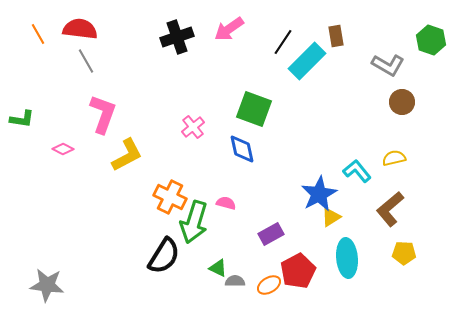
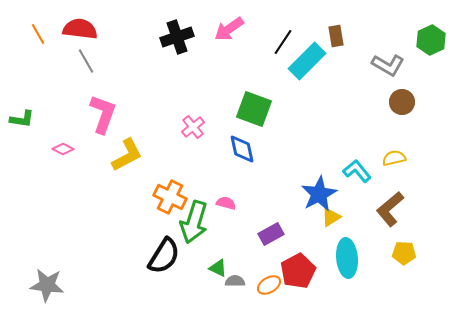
green hexagon: rotated 16 degrees clockwise
